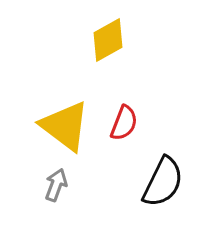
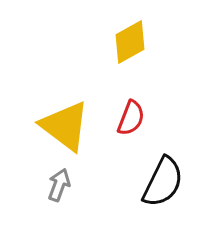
yellow diamond: moved 22 px right, 2 px down
red semicircle: moved 7 px right, 5 px up
gray arrow: moved 3 px right
